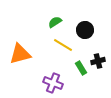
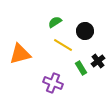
black circle: moved 1 px down
black cross: rotated 24 degrees counterclockwise
